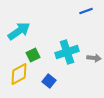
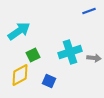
blue line: moved 3 px right
cyan cross: moved 3 px right
yellow diamond: moved 1 px right, 1 px down
blue square: rotated 16 degrees counterclockwise
